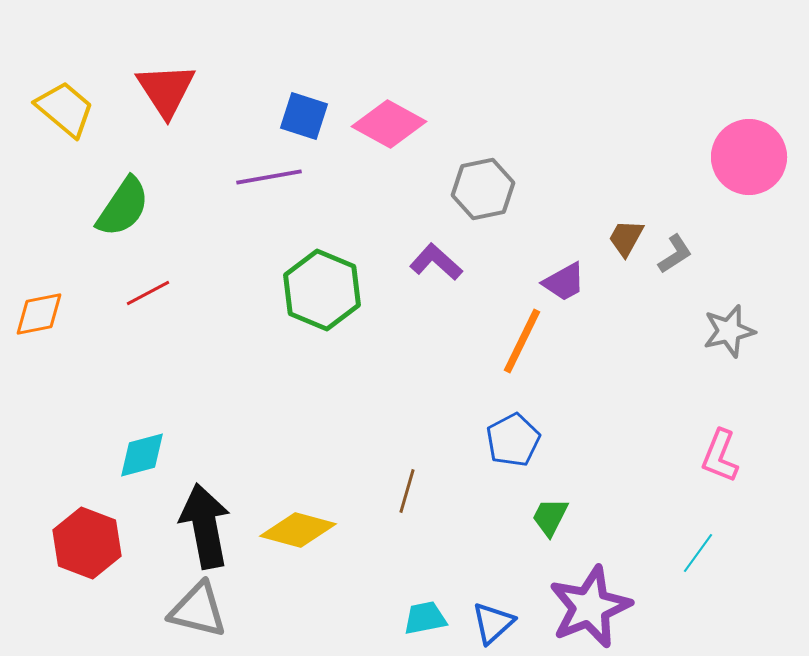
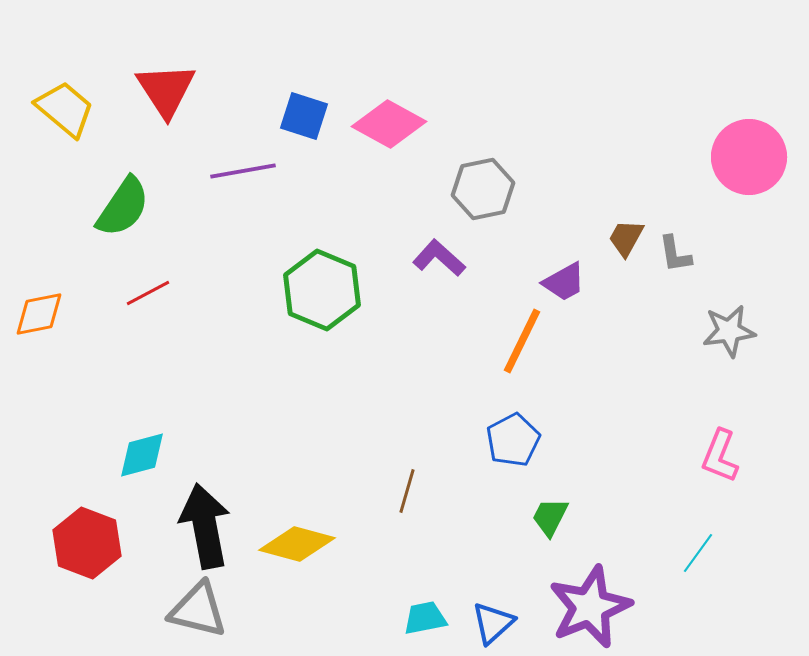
purple line: moved 26 px left, 6 px up
gray L-shape: rotated 114 degrees clockwise
purple L-shape: moved 3 px right, 4 px up
gray star: rotated 6 degrees clockwise
yellow diamond: moved 1 px left, 14 px down
